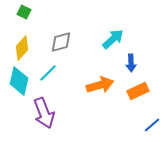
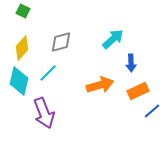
green square: moved 1 px left, 1 px up
blue line: moved 14 px up
